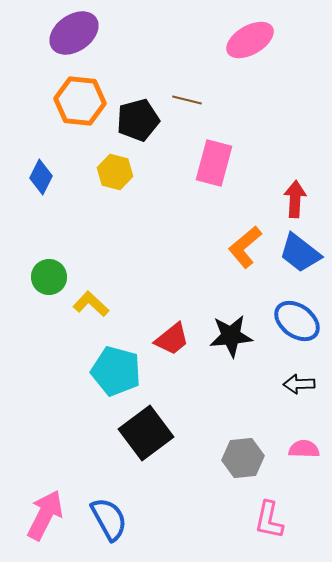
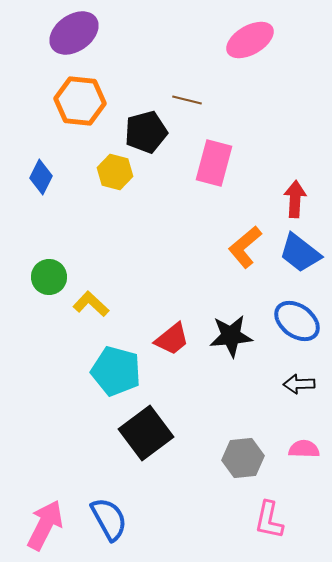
black pentagon: moved 8 px right, 12 px down
pink arrow: moved 10 px down
